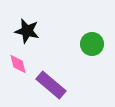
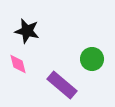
green circle: moved 15 px down
purple rectangle: moved 11 px right
